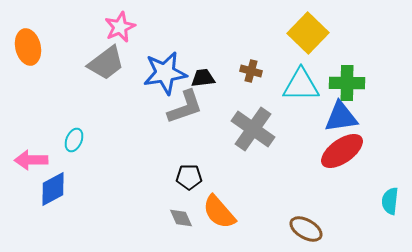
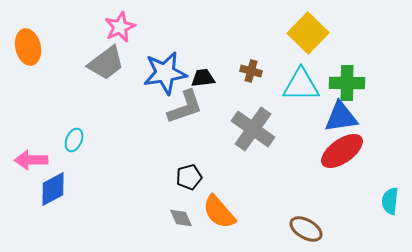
black pentagon: rotated 15 degrees counterclockwise
